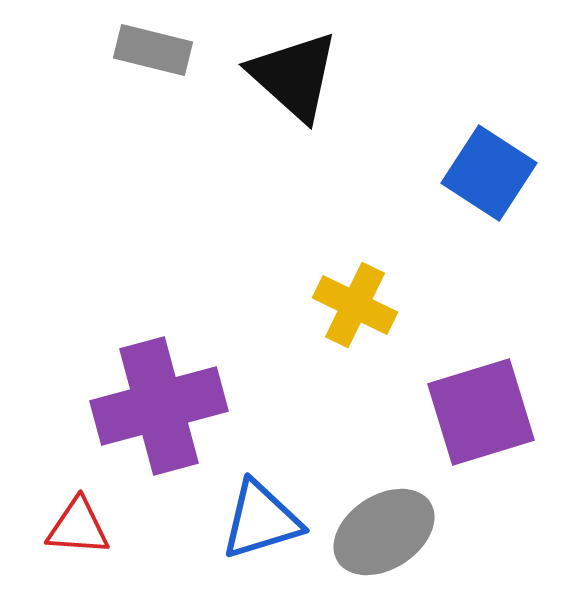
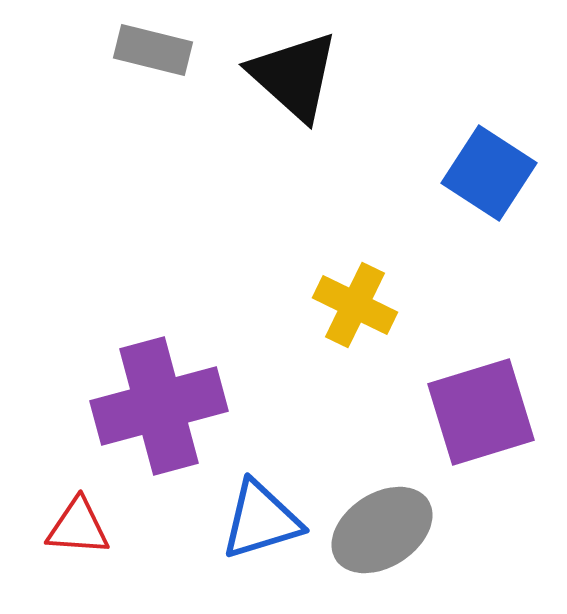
gray ellipse: moved 2 px left, 2 px up
